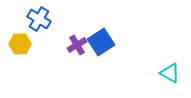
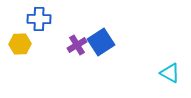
blue cross: rotated 30 degrees counterclockwise
